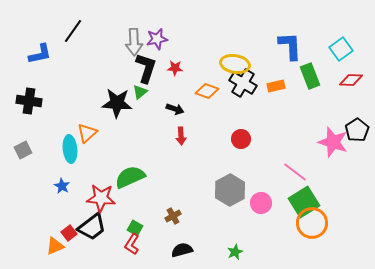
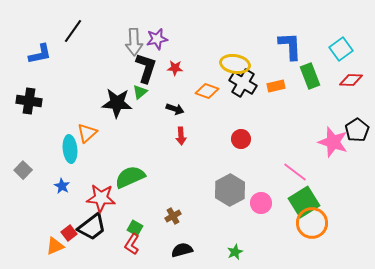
gray square at (23, 150): moved 20 px down; rotated 18 degrees counterclockwise
